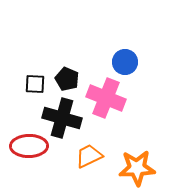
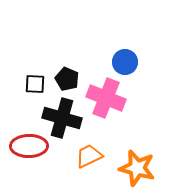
orange star: rotated 18 degrees clockwise
